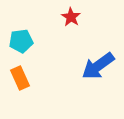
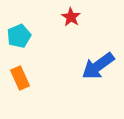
cyan pentagon: moved 2 px left, 5 px up; rotated 15 degrees counterclockwise
